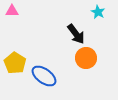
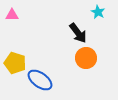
pink triangle: moved 4 px down
black arrow: moved 2 px right, 1 px up
yellow pentagon: rotated 15 degrees counterclockwise
blue ellipse: moved 4 px left, 4 px down
